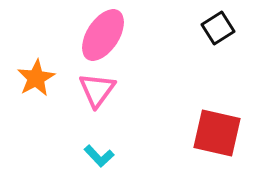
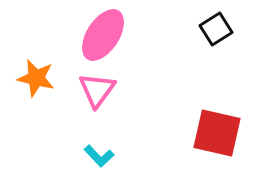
black square: moved 2 px left, 1 px down
orange star: rotated 30 degrees counterclockwise
